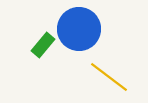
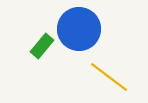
green rectangle: moved 1 px left, 1 px down
